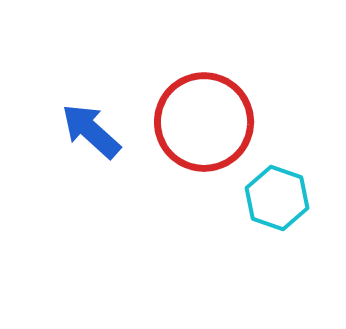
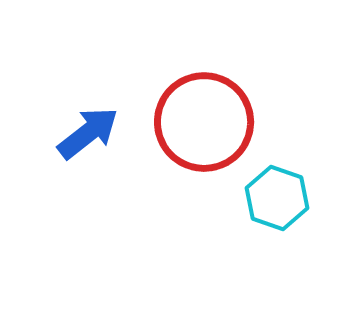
blue arrow: moved 3 px left, 2 px down; rotated 100 degrees clockwise
